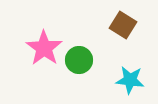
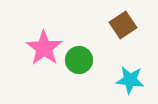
brown square: rotated 24 degrees clockwise
